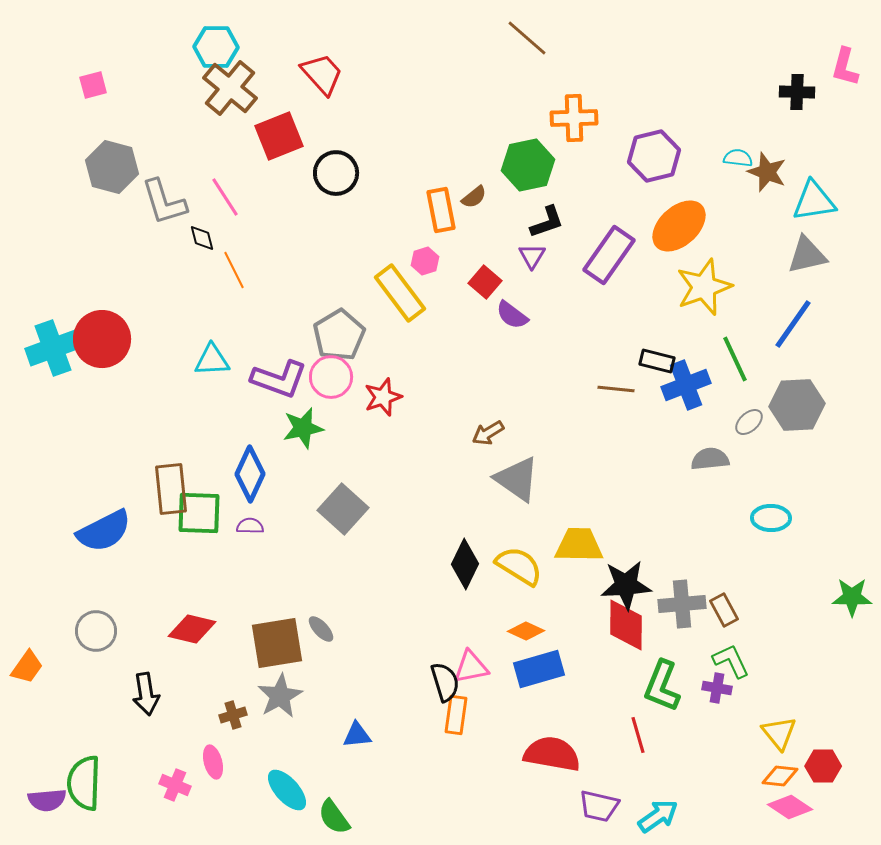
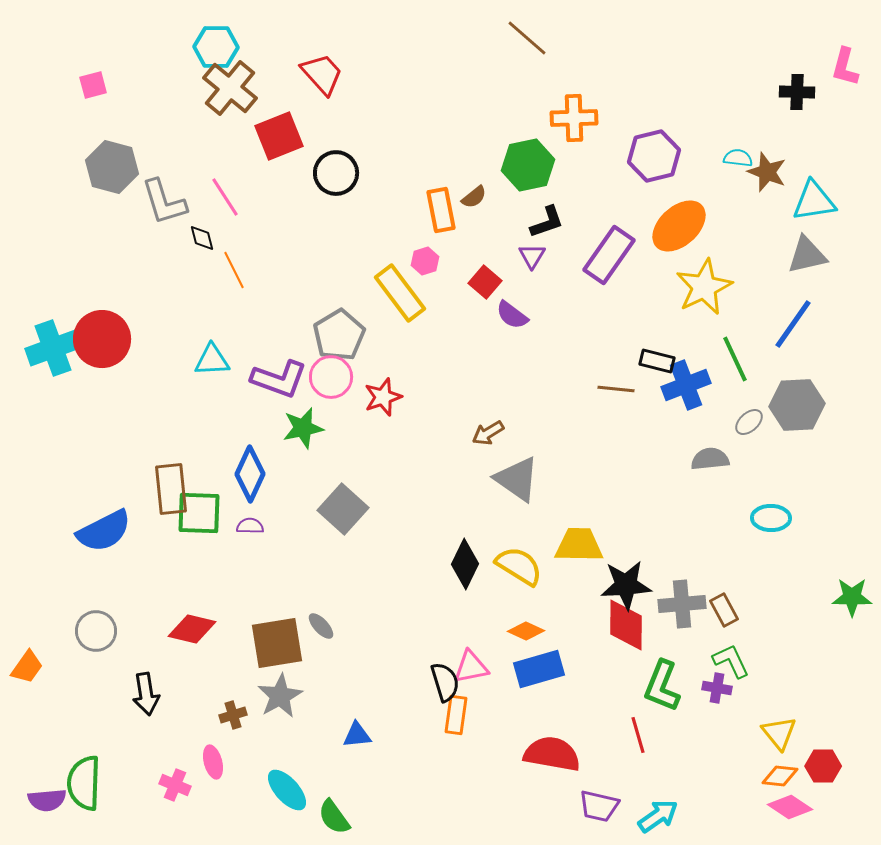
yellow star at (704, 287): rotated 6 degrees counterclockwise
gray ellipse at (321, 629): moved 3 px up
